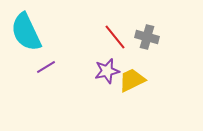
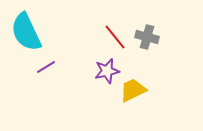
yellow trapezoid: moved 1 px right, 10 px down
